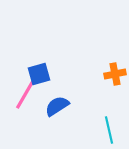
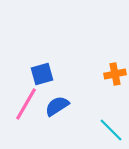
blue square: moved 3 px right
pink line: moved 11 px down
cyan line: moved 2 px right; rotated 32 degrees counterclockwise
